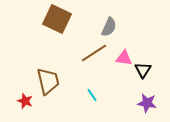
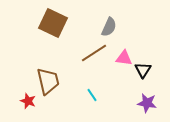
brown square: moved 4 px left, 4 px down
red star: moved 3 px right
